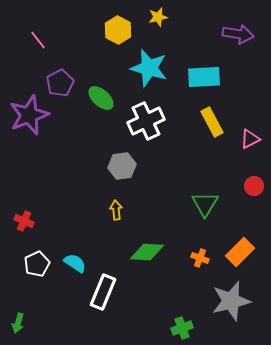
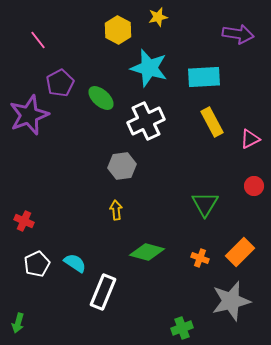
green diamond: rotated 12 degrees clockwise
